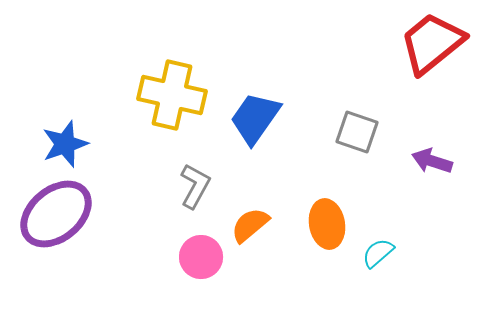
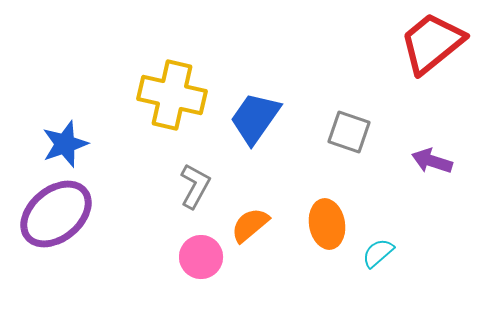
gray square: moved 8 px left
